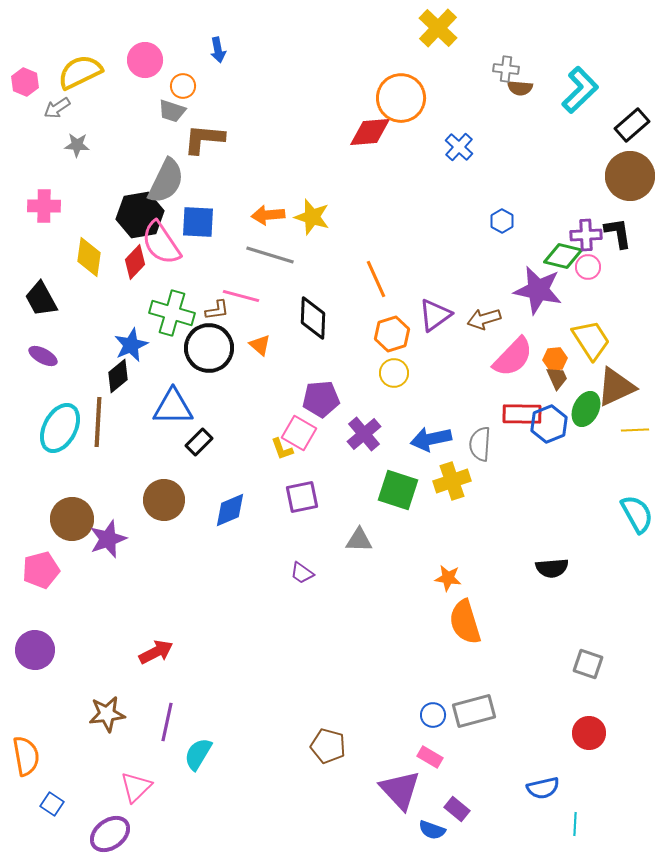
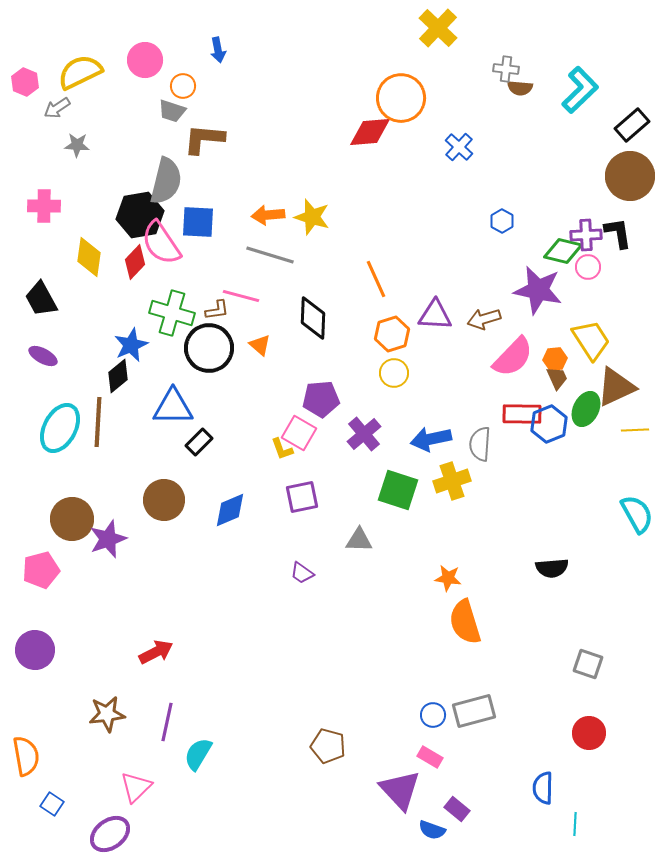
gray semicircle at (166, 181): rotated 12 degrees counterclockwise
green diamond at (563, 256): moved 5 px up
purple triangle at (435, 315): rotated 39 degrees clockwise
blue semicircle at (543, 788): rotated 104 degrees clockwise
